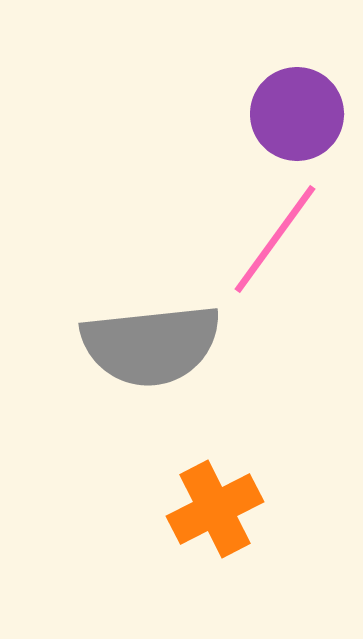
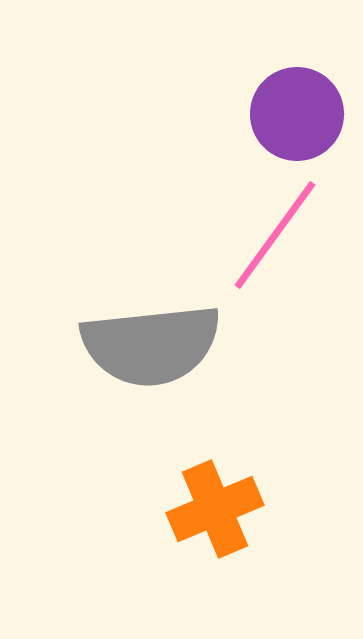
pink line: moved 4 px up
orange cross: rotated 4 degrees clockwise
